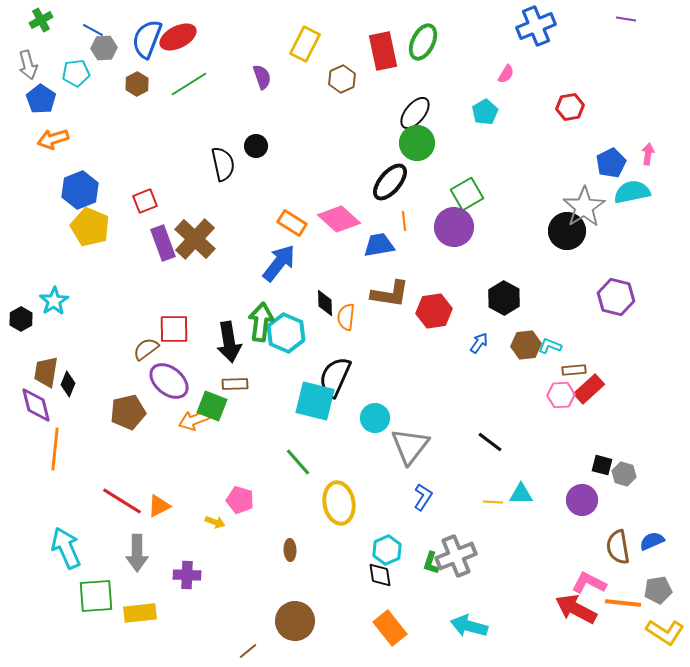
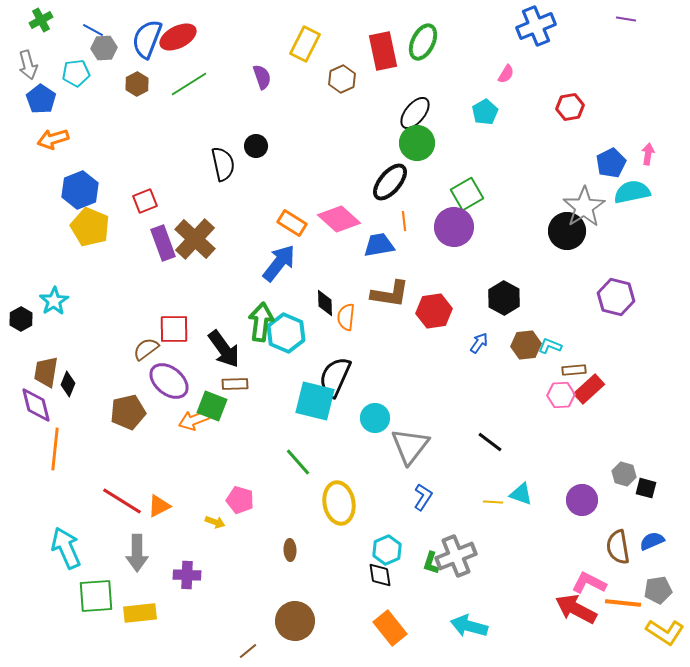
black arrow at (229, 342): moved 5 px left, 7 px down; rotated 27 degrees counterclockwise
black square at (602, 465): moved 44 px right, 23 px down
cyan triangle at (521, 494): rotated 20 degrees clockwise
